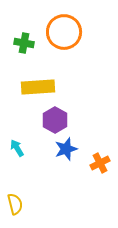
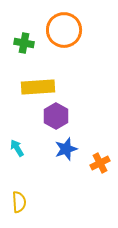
orange circle: moved 2 px up
purple hexagon: moved 1 px right, 4 px up
yellow semicircle: moved 4 px right, 2 px up; rotated 10 degrees clockwise
